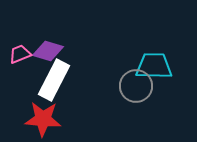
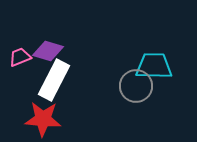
pink trapezoid: moved 3 px down
